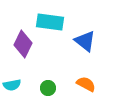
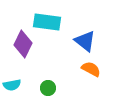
cyan rectangle: moved 3 px left
orange semicircle: moved 5 px right, 15 px up
